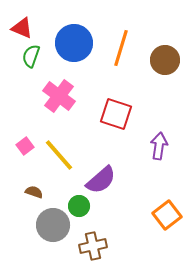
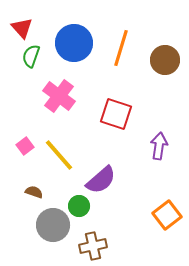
red triangle: rotated 25 degrees clockwise
